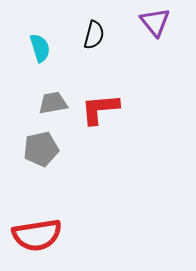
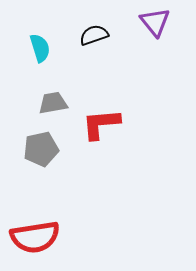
black semicircle: rotated 124 degrees counterclockwise
red L-shape: moved 1 px right, 15 px down
red semicircle: moved 2 px left, 2 px down
